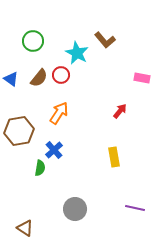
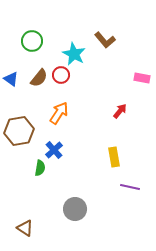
green circle: moved 1 px left
cyan star: moved 3 px left, 1 px down
purple line: moved 5 px left, 21 px up
